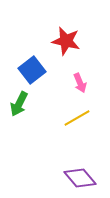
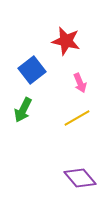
green arrow: moved 4 px right, 6 px down
